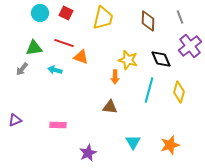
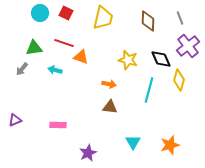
gray line: moved 1 px down
purple cross: moved 2 px left
orange arrow: moved 6 px left, 7 px down; rotated 80 degrees counterclockwise
yellow diamond: moved 12 px up
